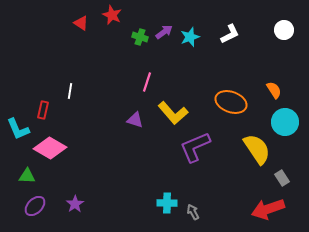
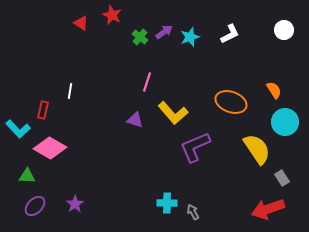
green cross: rotated 21 degrees clockwise
cyan L-shape: rotated 20 degrees counterclockwise
